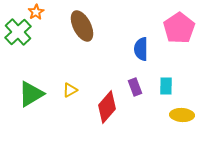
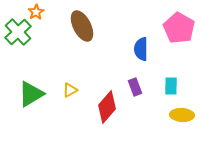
pink pentagon: rotated 8 degrees counterclockwise
cyan rectangle: moved 5 px right
